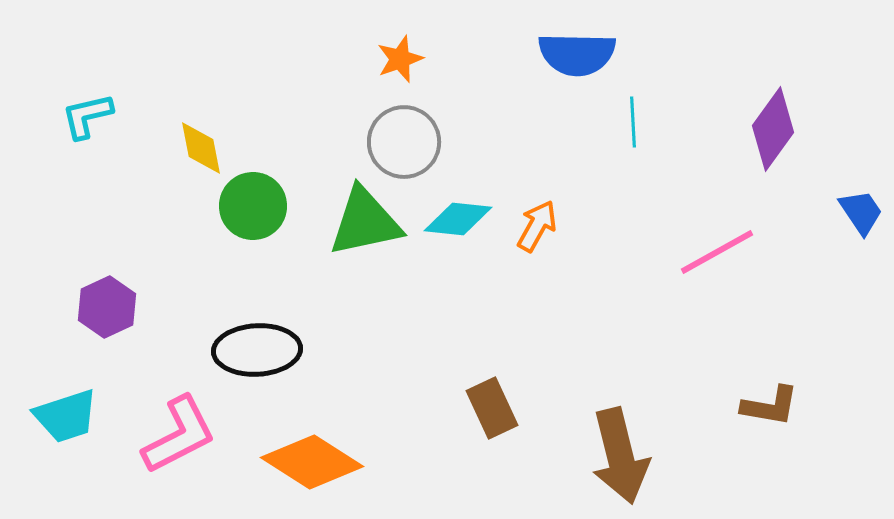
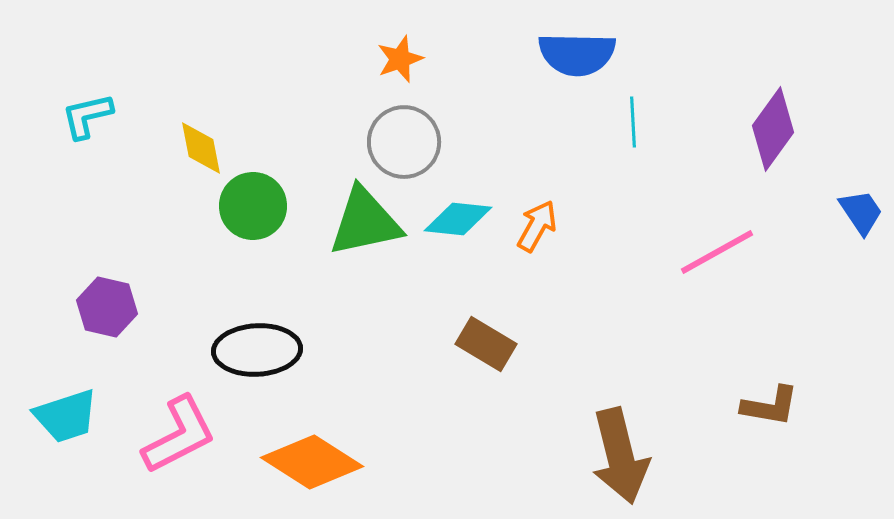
purple hexagon: rotated 22 degrees counterclockwise
brown rectangle: moved 6 px left, 64 px up; rotated 34 degrees counterclockwise
